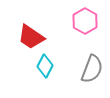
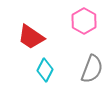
pink hexagon: moved 1 px left
cyan diamond: moved 4 px down
